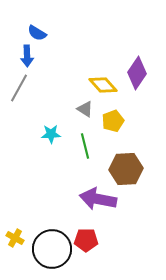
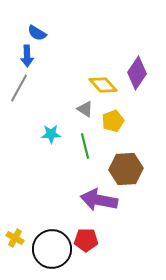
purple arrow: moved 1 px right, 1 px down
